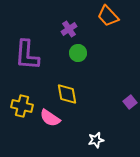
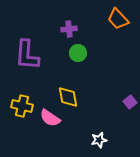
orange trapezoid: moved 10 px right, 3 px down
purple cross: rotated 28 degrees clockwise
yellow diamond: moved 1 px right, 3 px down
white star: moved 3 px right
